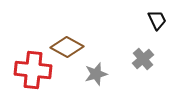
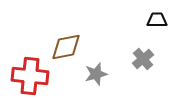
black trapezoid: rotated 65 degrees counterclockwise
brown diamond: moved 1 px left; rotated 40 degrees counterclockwise
red cross: moved 3 px left, 6 px down
